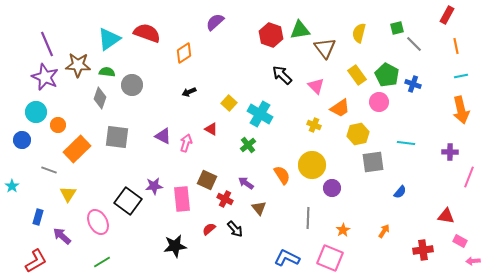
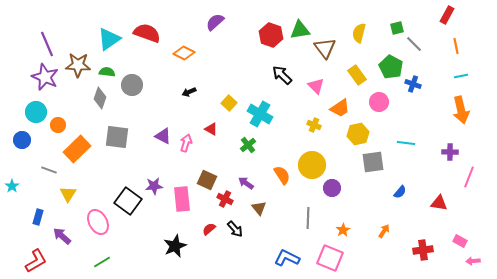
orange diamond at (184, 53): rotated 60 degrees clockwise
green pentagon at (387, 75): moved 4 px right, 8 px up
red triangle at (446, 216): moved 7 px left, 13 px up
black star at (175, 246): rotated 15 degrees counterclockwise
